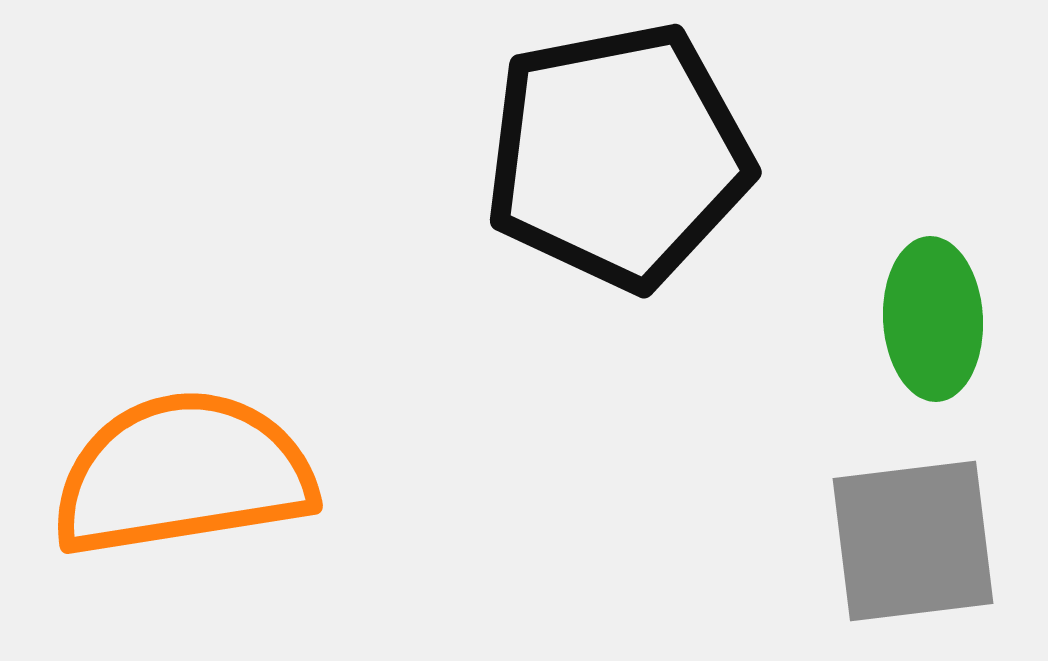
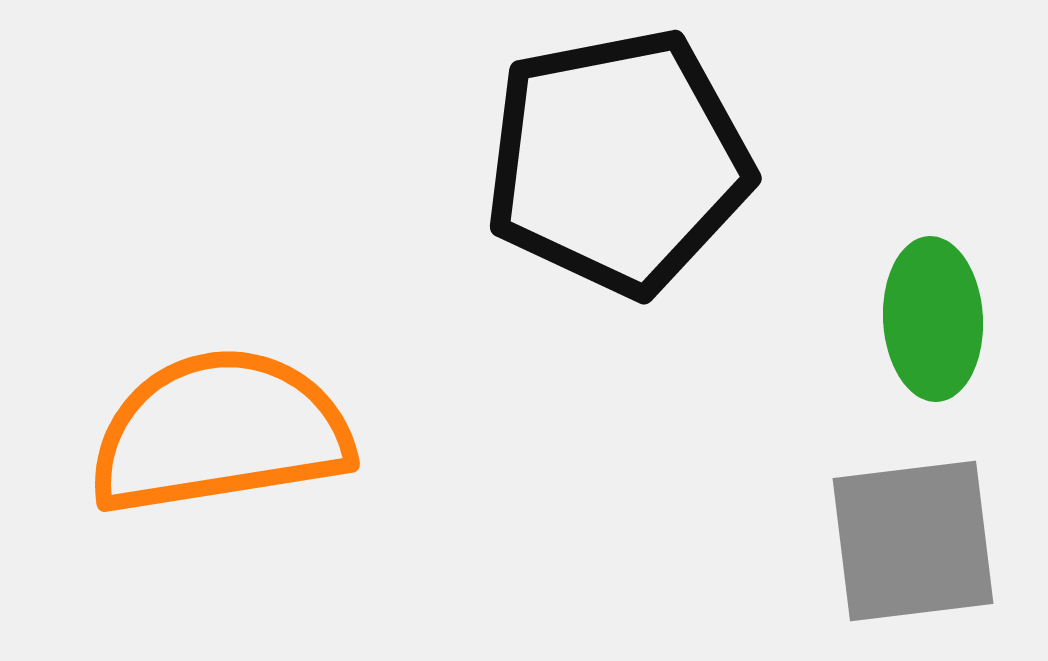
black pentagon: moved 6 px down
orange semicircle: moved 37 px right, 42 px up
